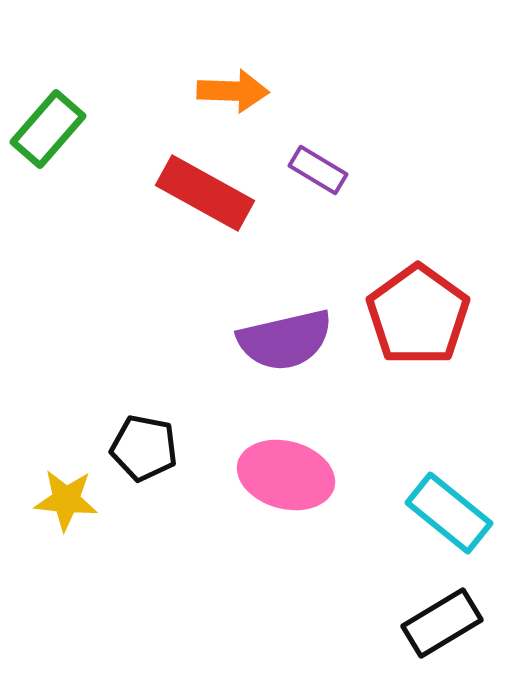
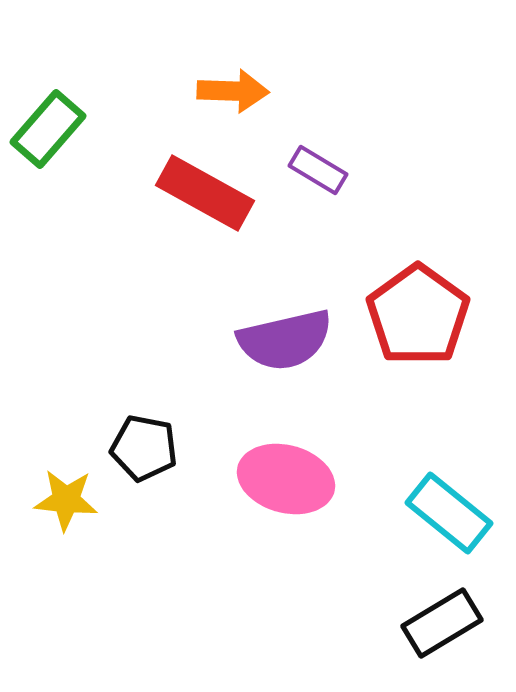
pink ellipse: moved 4 px down
